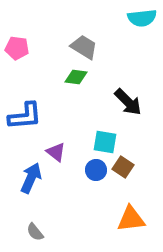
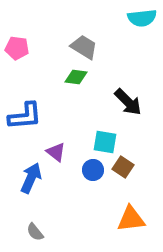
blue circle: moved 3 px left
